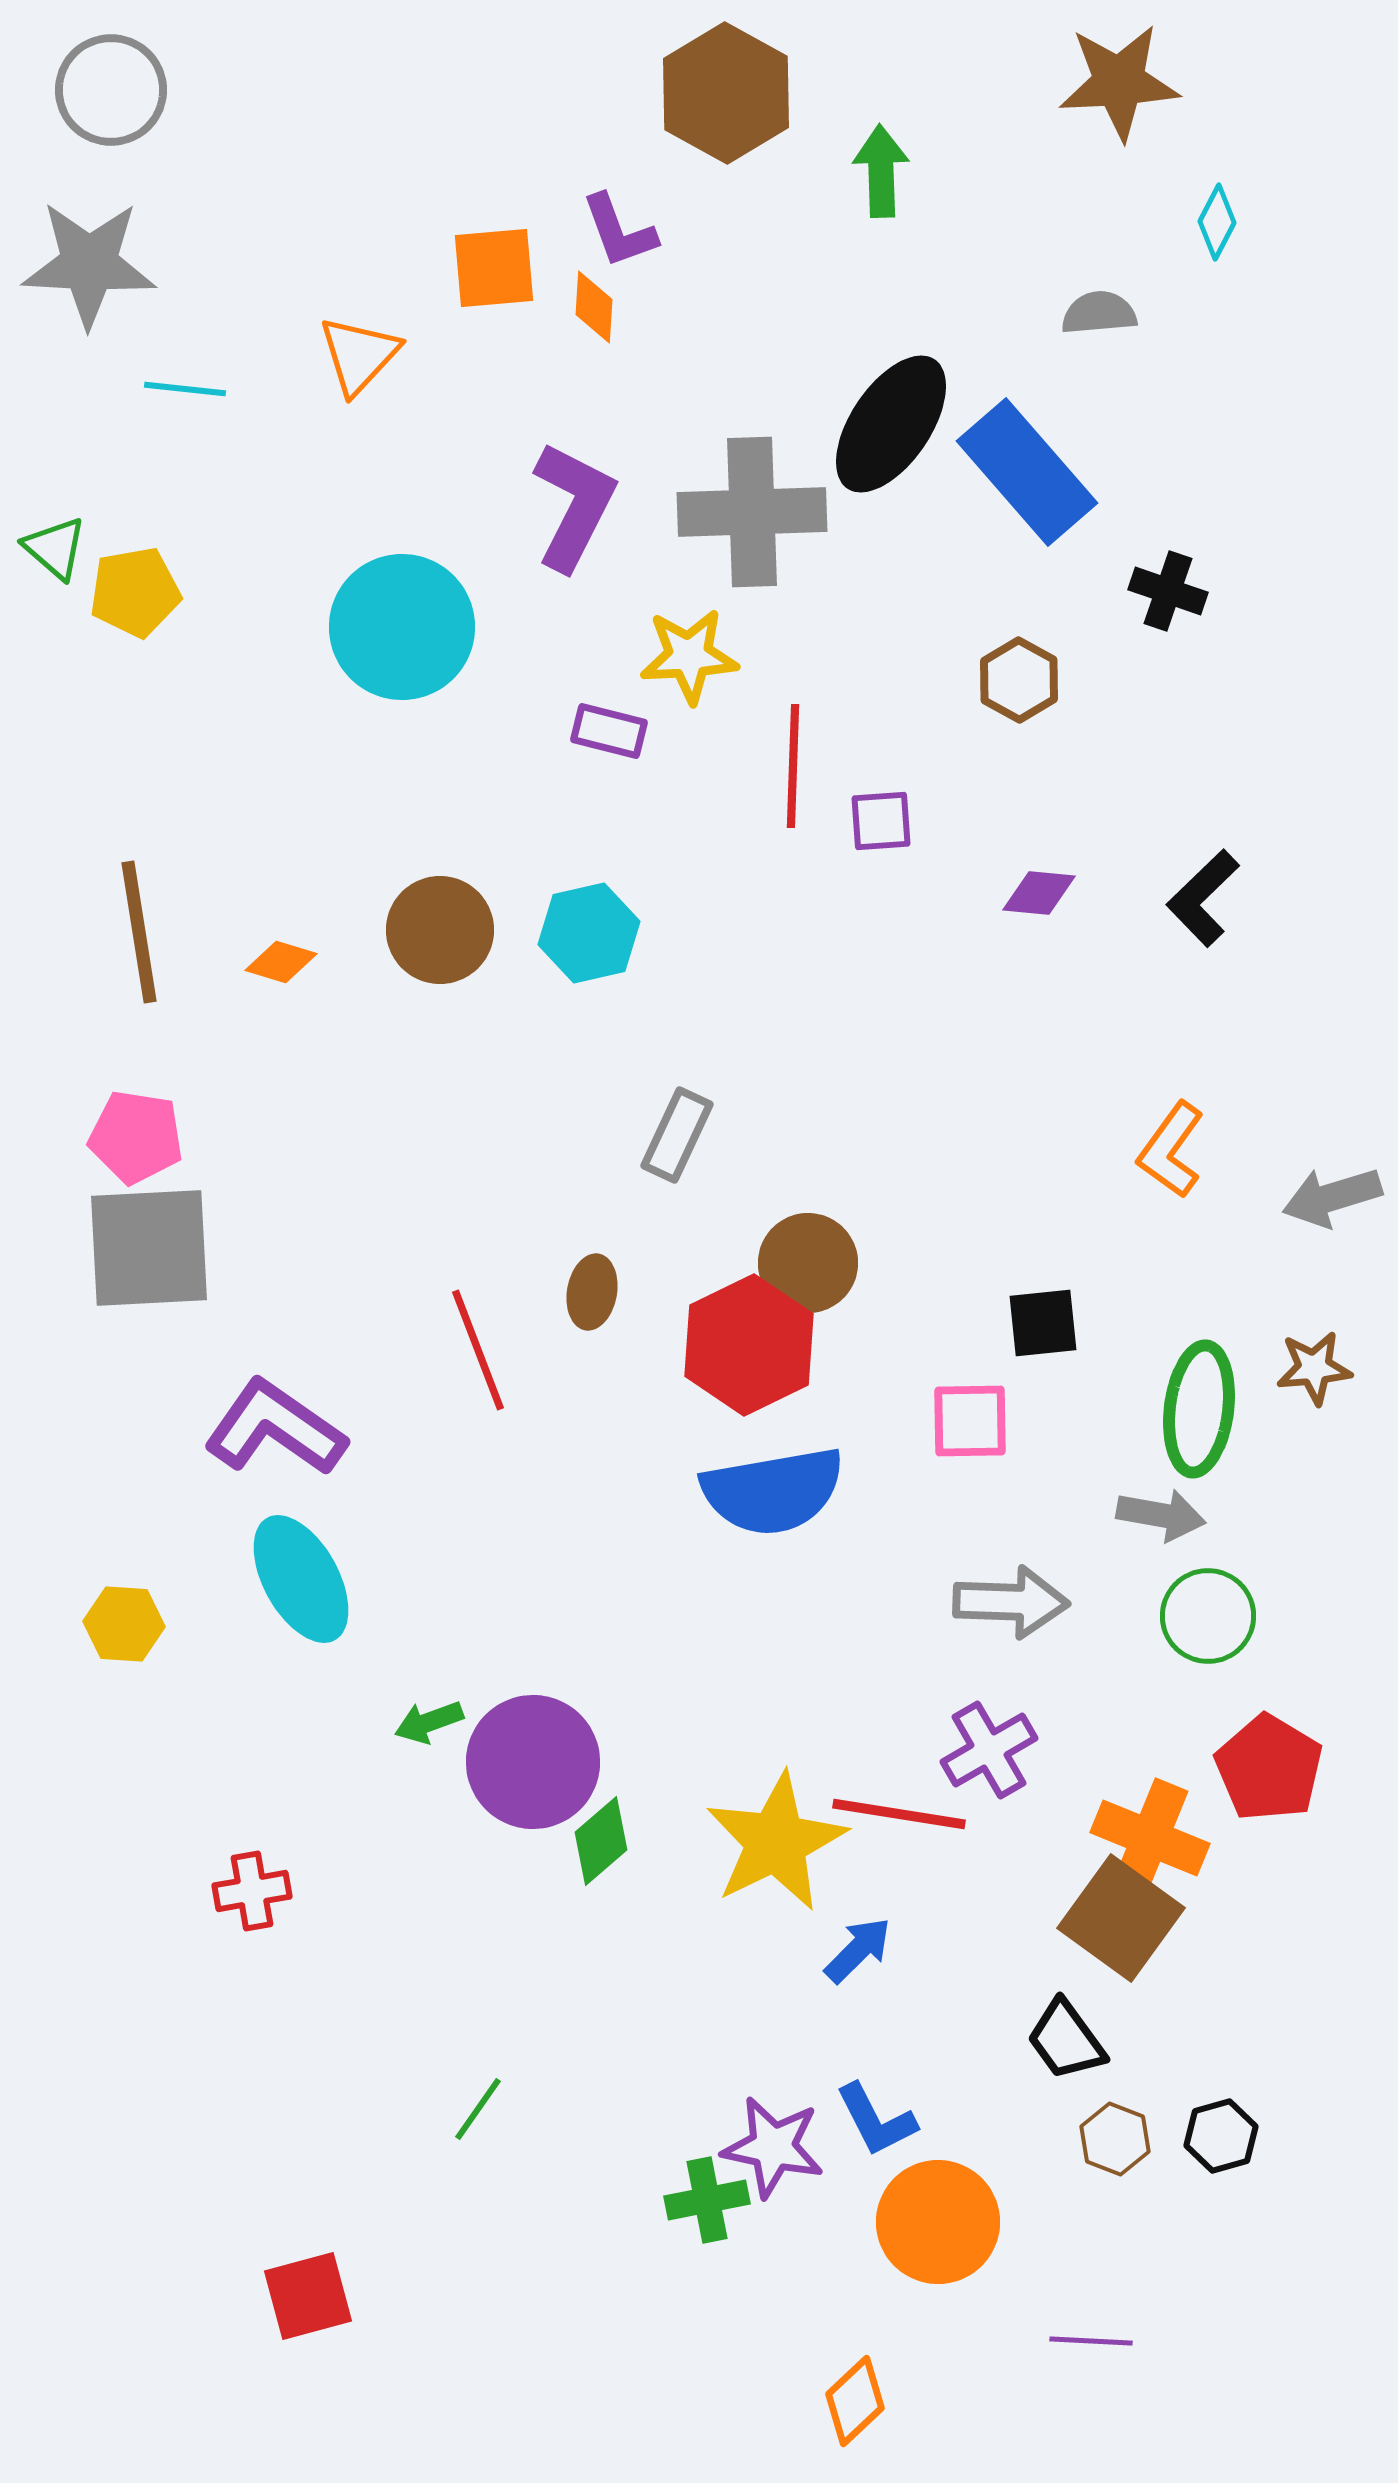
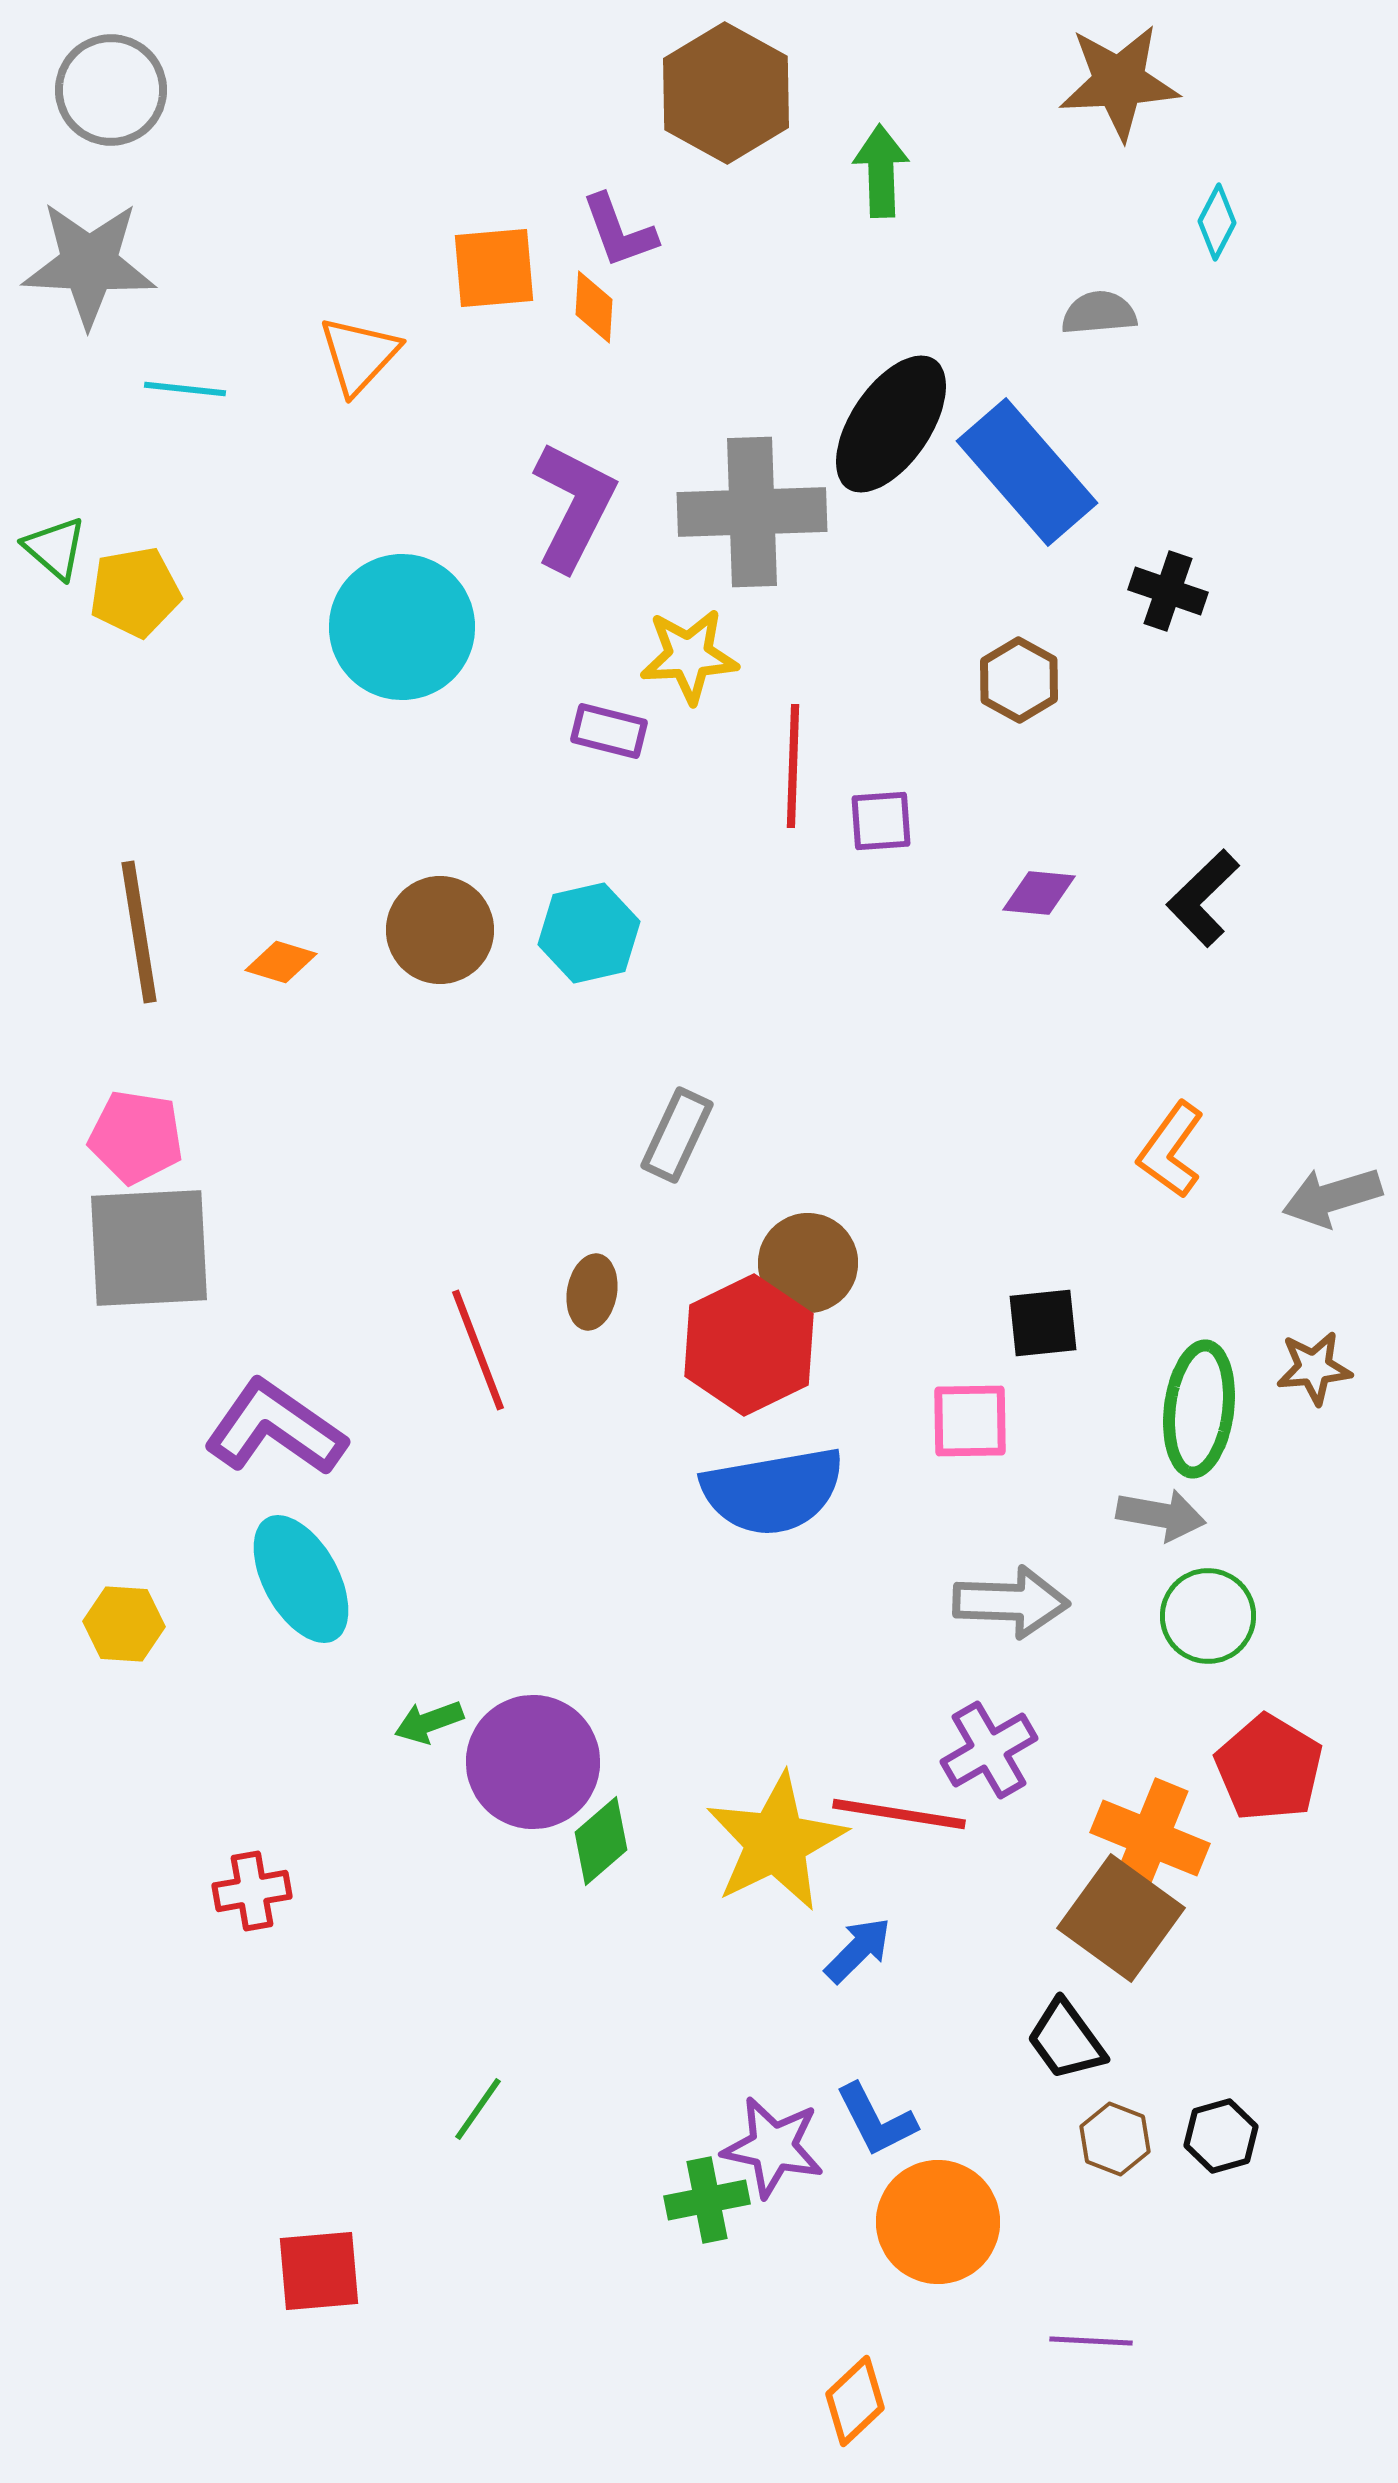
red square at (308, 2296): moved 11 px right, 25 px up; rotated 10 degrees clockwise
